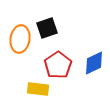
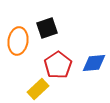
orange ellipse: moved 2 px left, 2 px down
blue diamond: rotated 20 degrees clockwise
yellow rectangle: rotated 50 degrees counterclockwise
